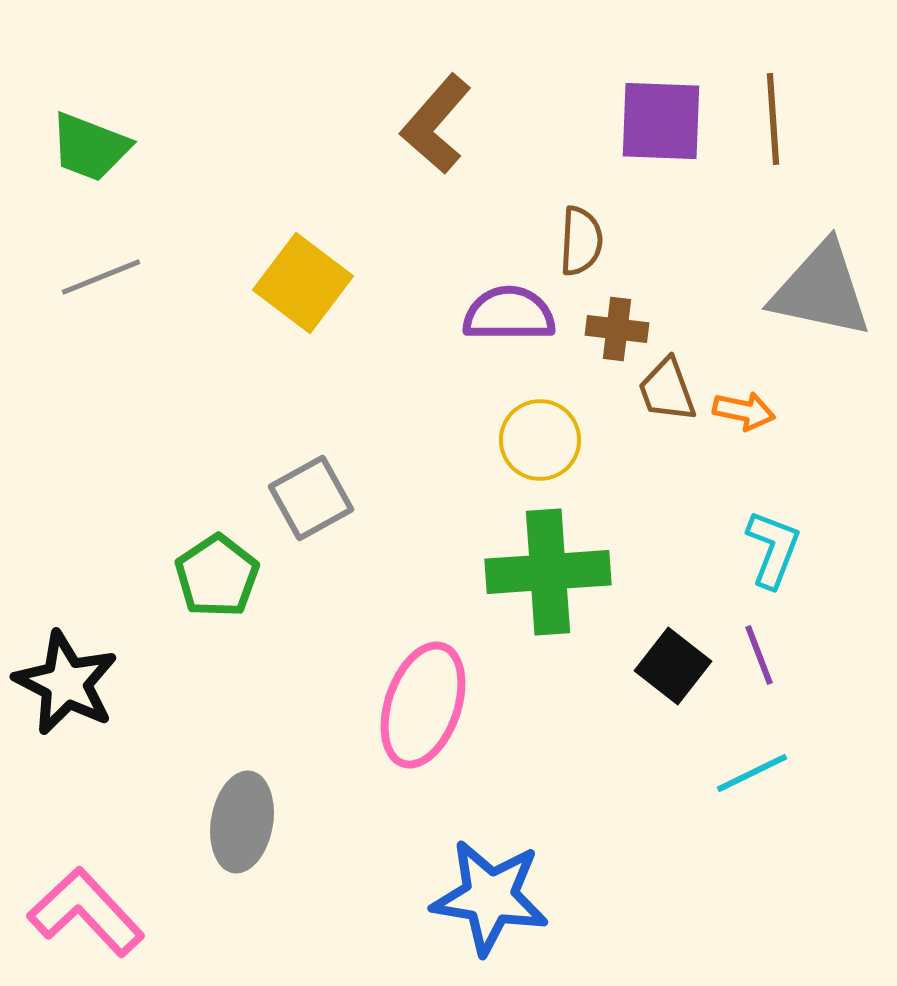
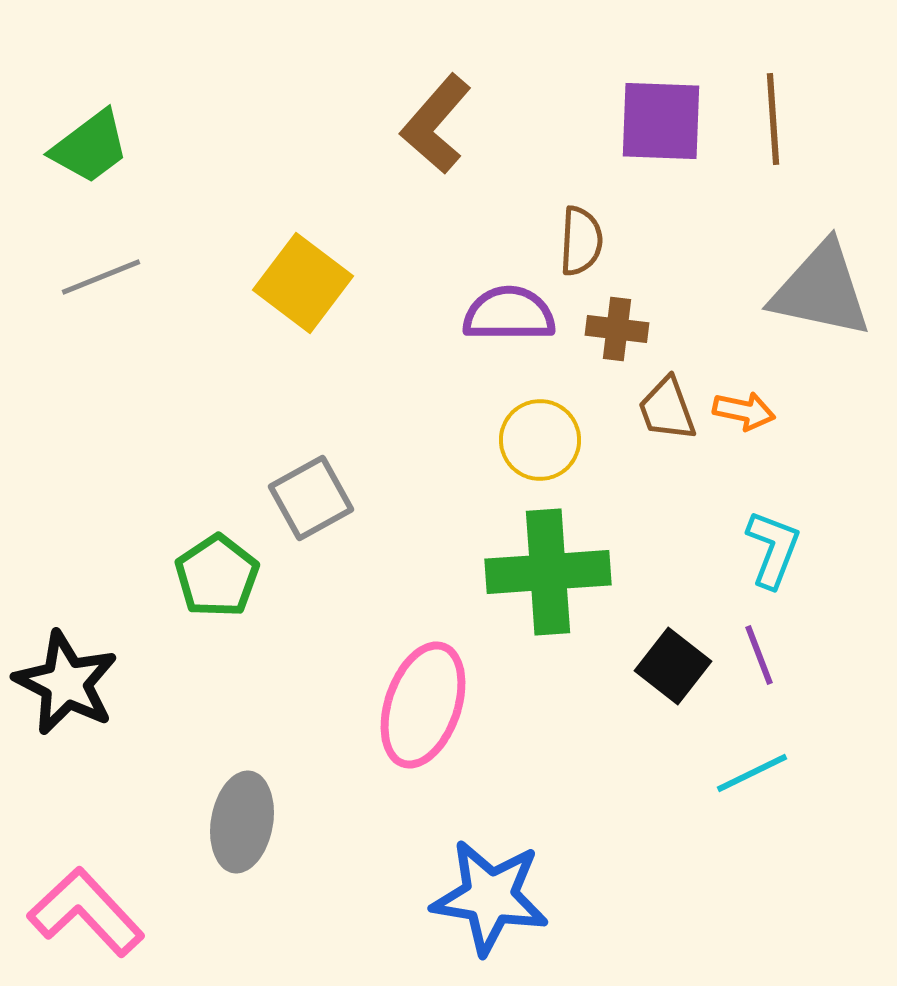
green trapezoid: rotated 58 degrees counterclockwise
brown trapezoid: moved 19 px down
